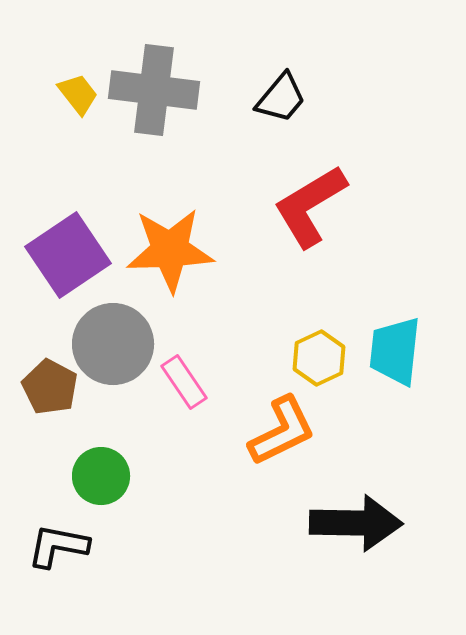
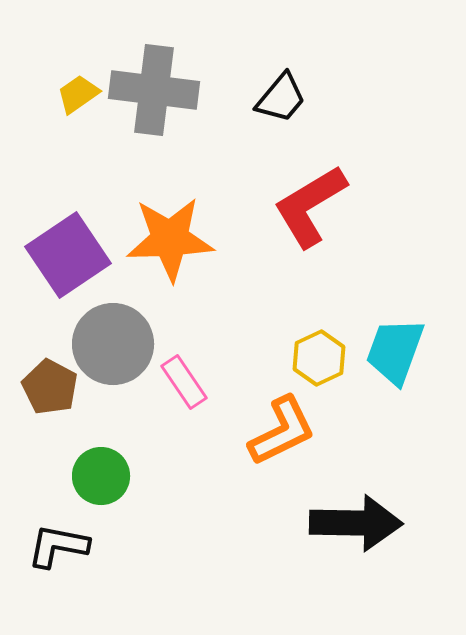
yellow trapezoid: rotated 87 degrees counterclockwise
orange star: moved 11 px up
cyan trapezoid: rotated 14 degrees clockwise
